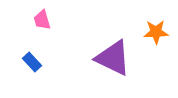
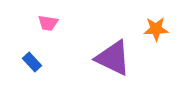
pink trapezoid: moved 6 px right, 3 px down; rotated 65 degrees counterclockwise
orange star: moved 3 px up
